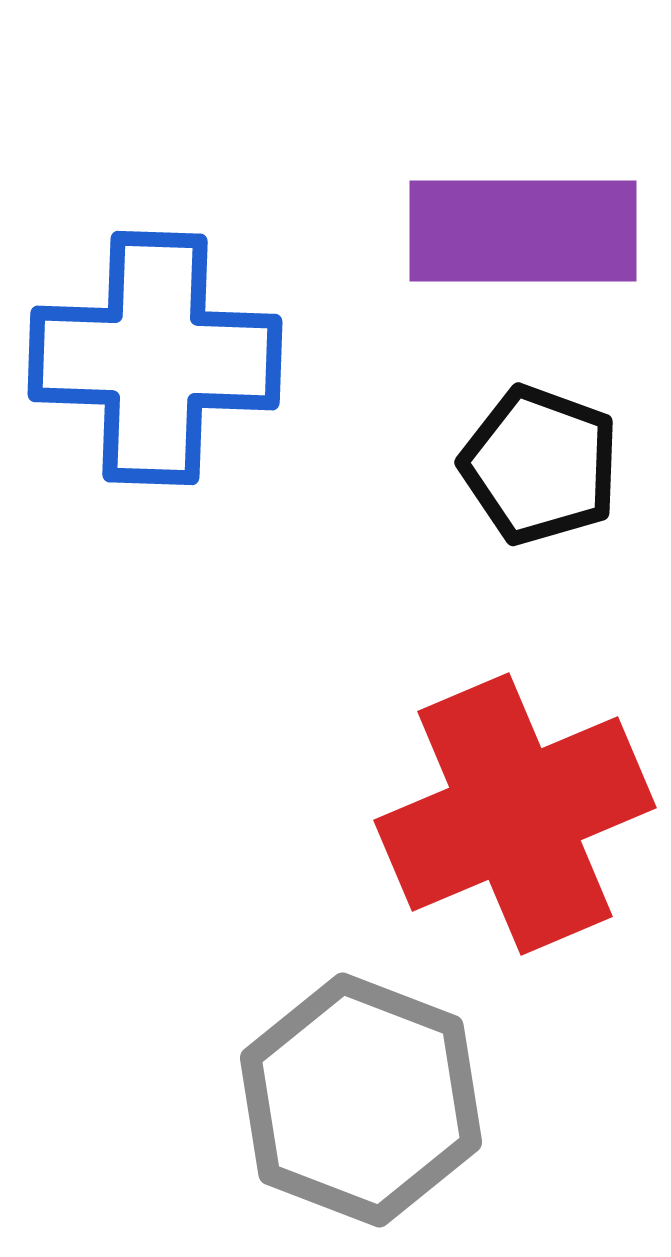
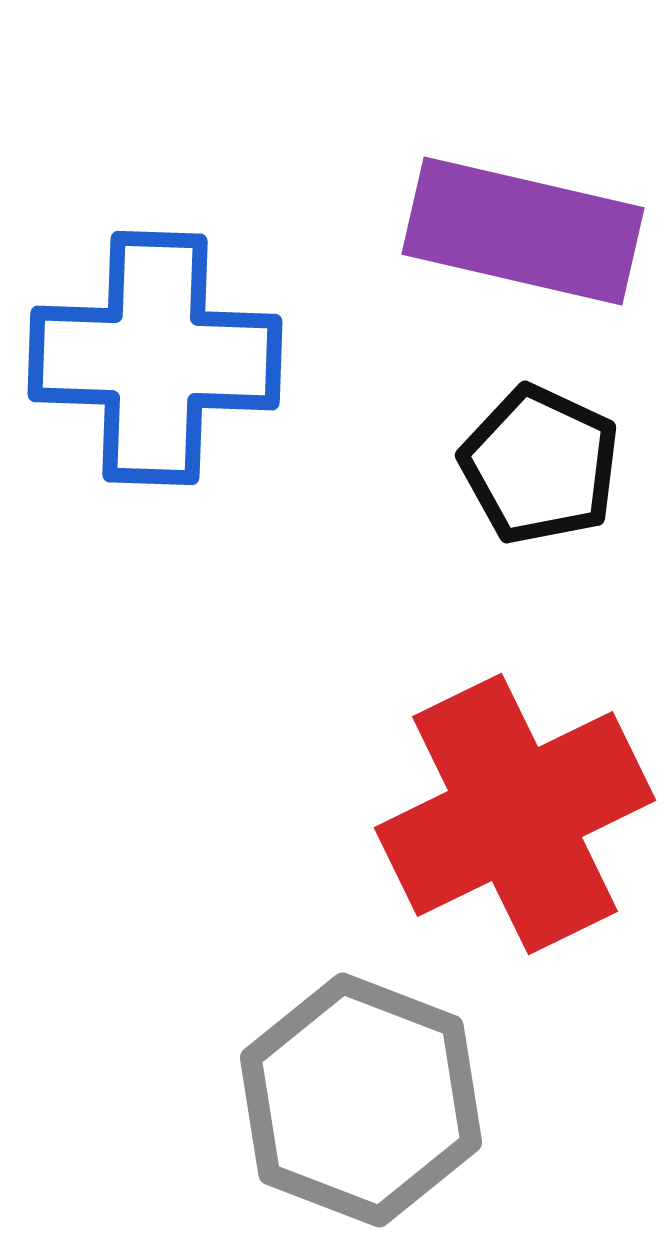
purple rectangle: rotated 13 degrees clockwise
black pentagon: rotated 5 degrees clockwise
red cross: rotated 3 degrees counterclockwise
